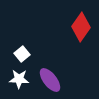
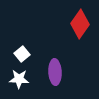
red diamond: moved 1 px left, 3 px up
purple ellipse: moved 5 px right, 8 px up; rotated 35 degrees clockwise
